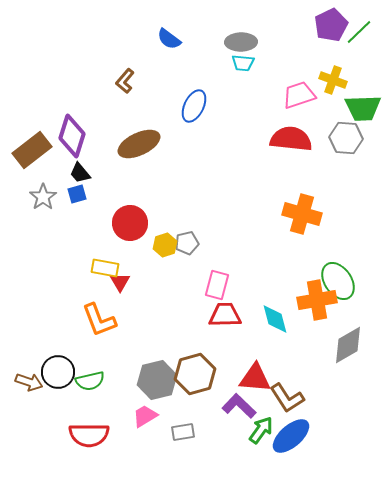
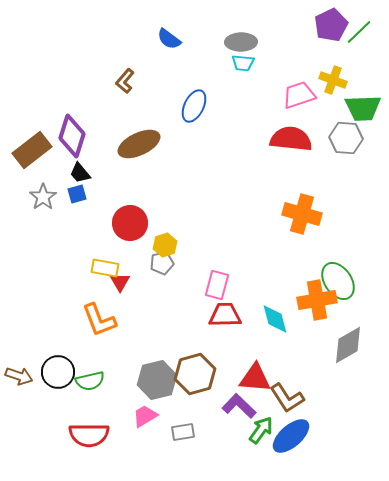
gray pentagon at (187, 243): moved 25 px left, 20 px down
brown arrow at (29, 382): moved 10 px left, 6 px up
